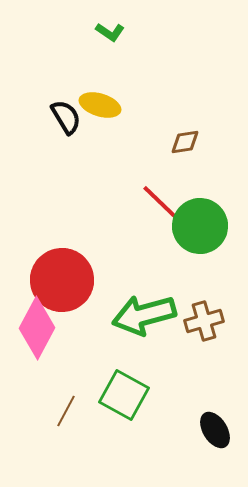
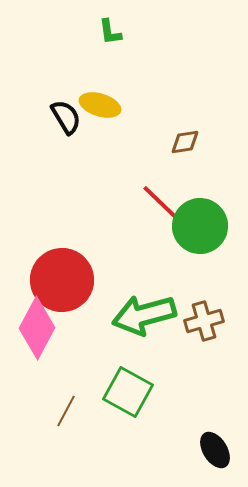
green L-shape: rotated 48 degrees clockwise
green square: moved 4 px right, 3 px up
black ellipse: moved 20 px down
